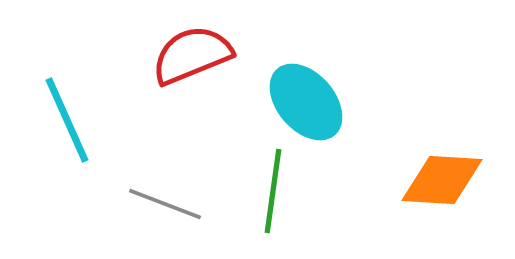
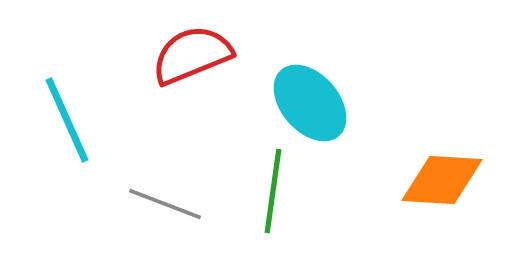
cyan ellipse: moved 4 px right, 1 px down
